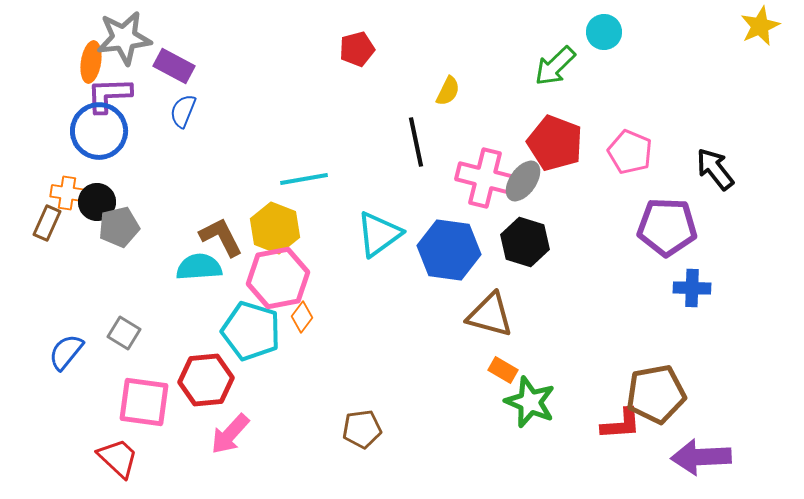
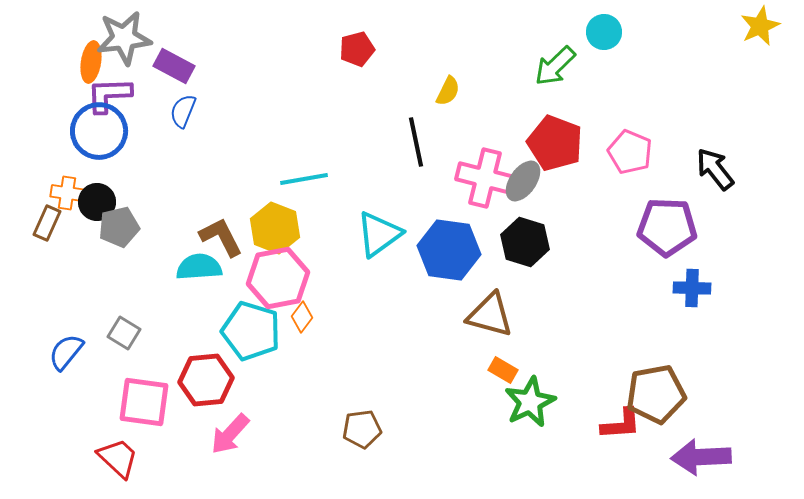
green star at (530, 402): rotated 24 degrees clockwise
